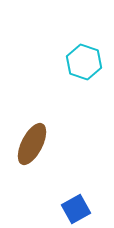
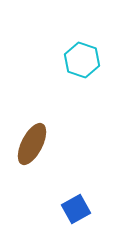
cyan hexagon: moved 2 px left, 2 px up
